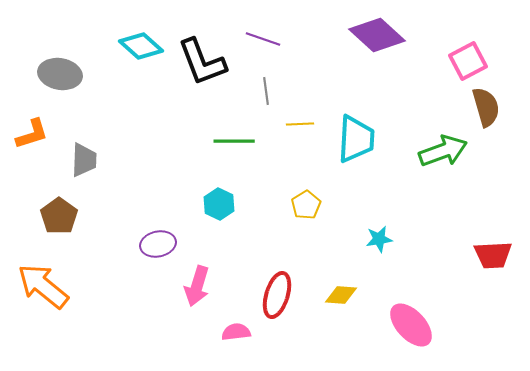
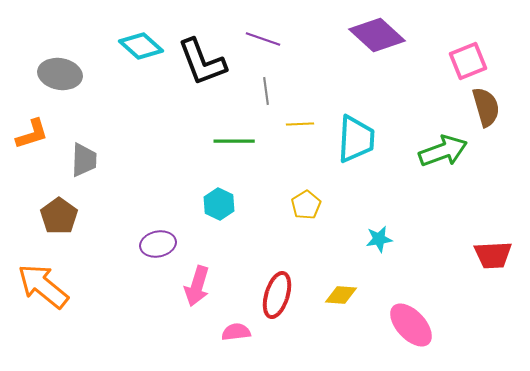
pink square: rotated 6 degrees clockwise
